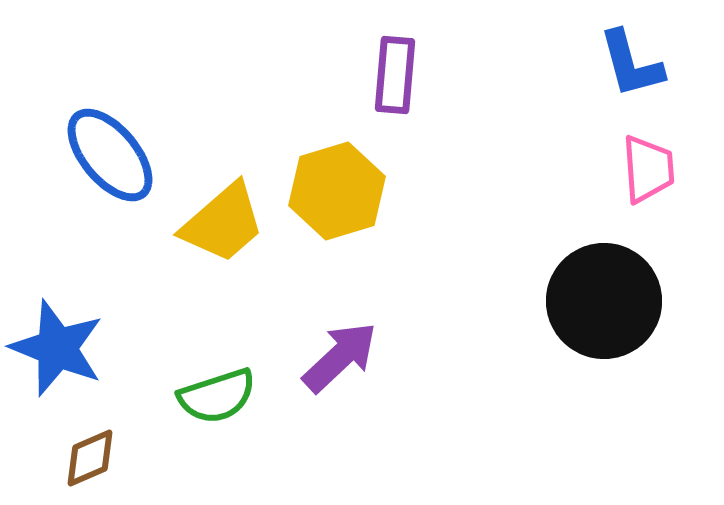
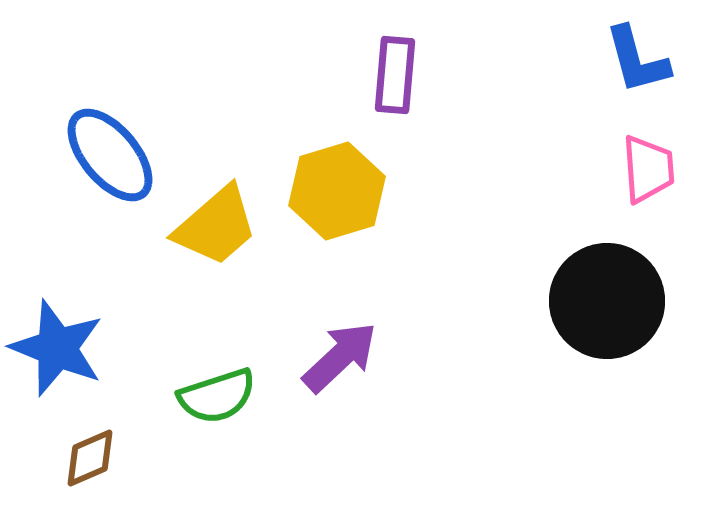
blue L-shape: moved 6 px right, 4 px up
yellow trapezoid: moved 7 px left, 3 px down
black circle: moved 3 px right
